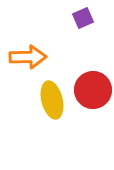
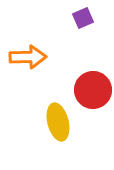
yellow ellipse: moved 6 px right, 22 px down
